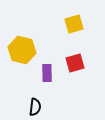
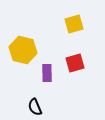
yellow hexagon: moved 1 px right
black semicircle: rotated 150 degrees clockwise
